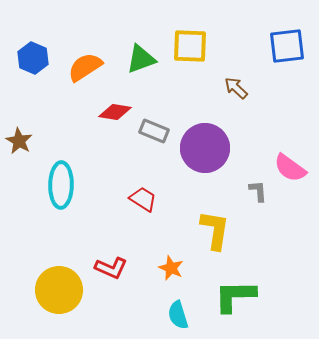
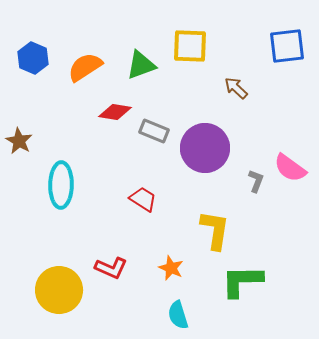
green triangle: moved 6 px down
gray L-shape: moved 2 px left, 10 px up; rotated 25 degrees clockwise
green L-shape: moved 7 px right, 15 px up
